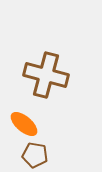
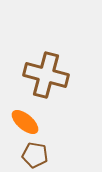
orange ellipse: moved 1 px right, 2 px up
